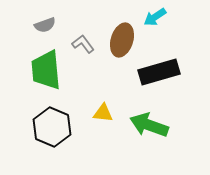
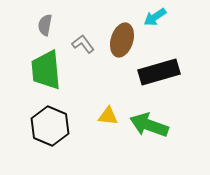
gray semicircle: rotated 120 degrees clockwise
yellow triangle: moved 5 px right, 3 px down
black hexagon: moved 2 px left, 1 px up
